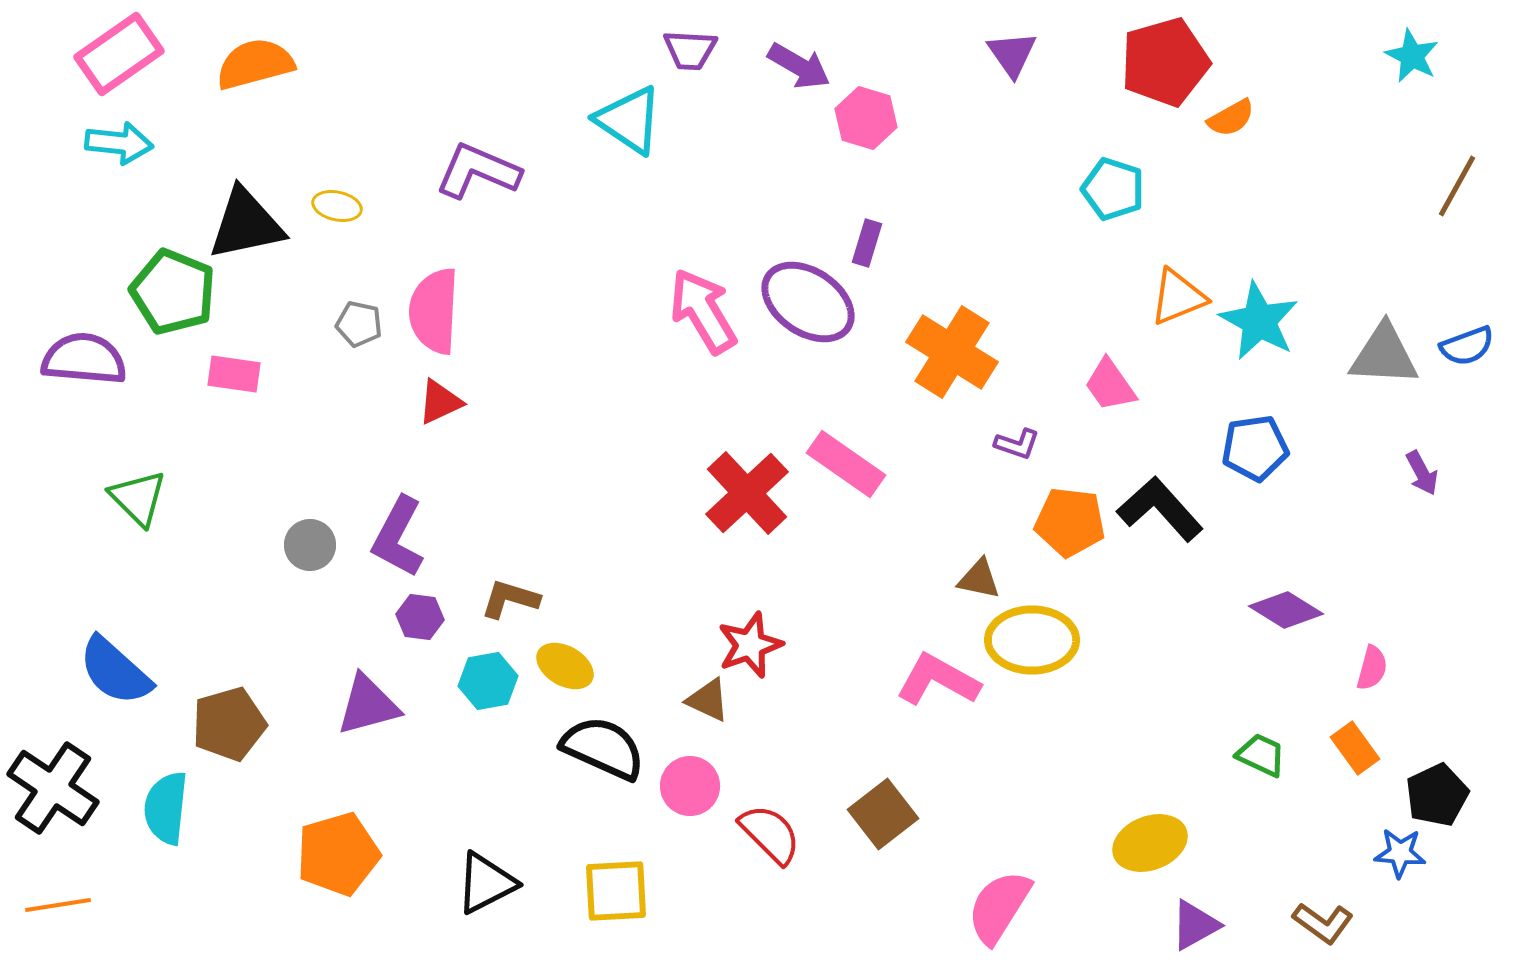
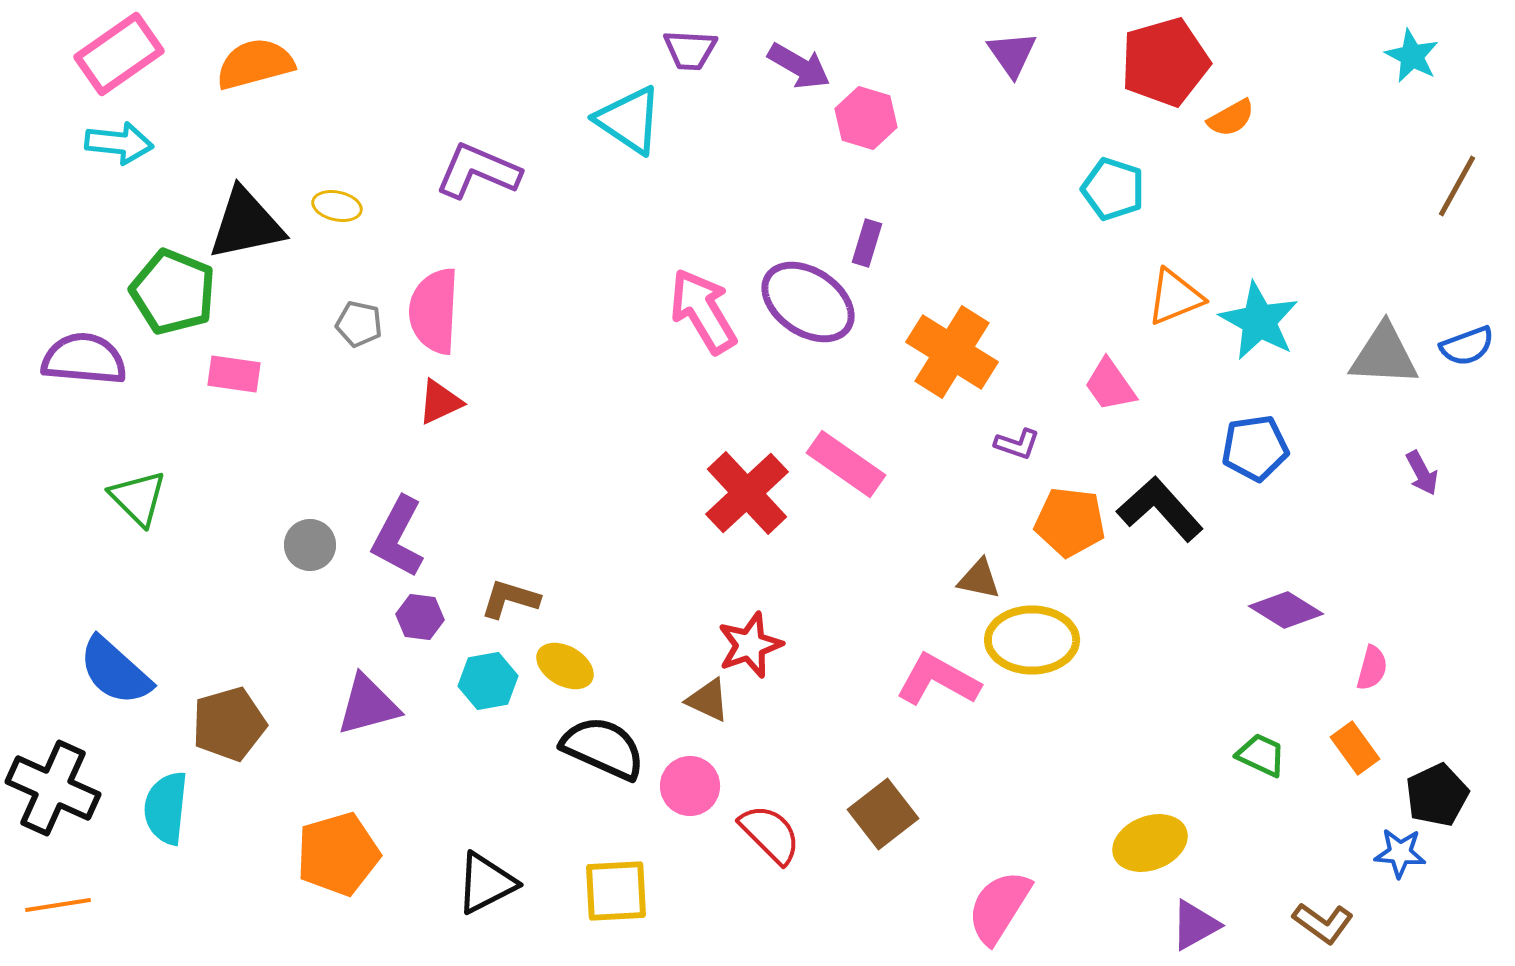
orange triangle at (1178, 297): moved 3 px left
black cross at (53, 788): rotated 10 degrees counterclockwise
